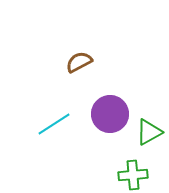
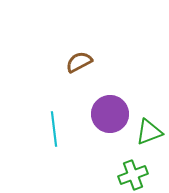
cyan line: moved 5 px down; rotated 64 degrees counterclockwise
green triangle: rotated 8 degrees clockwise
green cross: rotated 16 degrees counterclockwise
